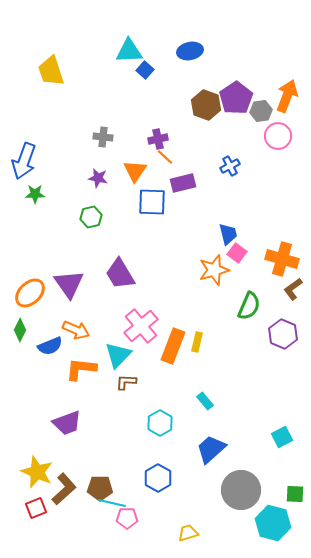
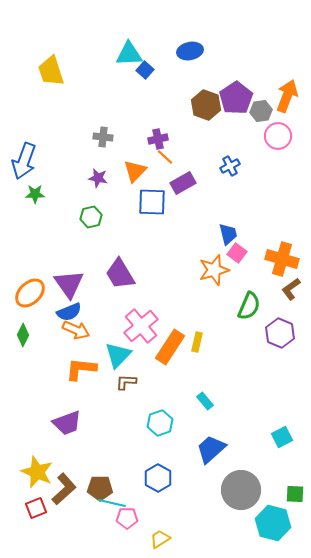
cyan triangle at (129, 51): moved 3 px down
orange triangle at (135, 171): rotated 10 degrees clockwise
purple rectangle at (183, 183): rotated 15 degrees counterclockwise
brown L-shape at (293, 289): moved 2 px left
green diamond at (20, 330): moved 3 px right, 5 px down
purple hexagon at (283, 334): moved 3 px left, 1 px up
blue semicircle at (50, 346): moved 19 px right, 34 px up
orange rectangle at (173, 346): moved 3 px left, 1 px down; rotated 12 degrees clockwise
cyan hexagon at (160, 423): rotated 10 degrees clockwise
yellow trapezoid at (188, 533): moved 28 px left, 6 px down; rotated 15 degrees counterclockwise
